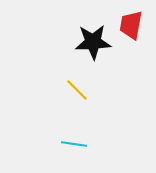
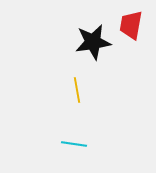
black star: rotated 6 degrees counterclockwise
yellow line: rotated 35 degrees clockwise
